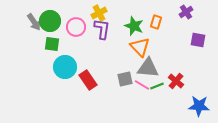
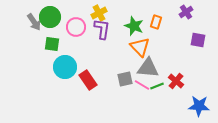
green circle: moved 4 px up
